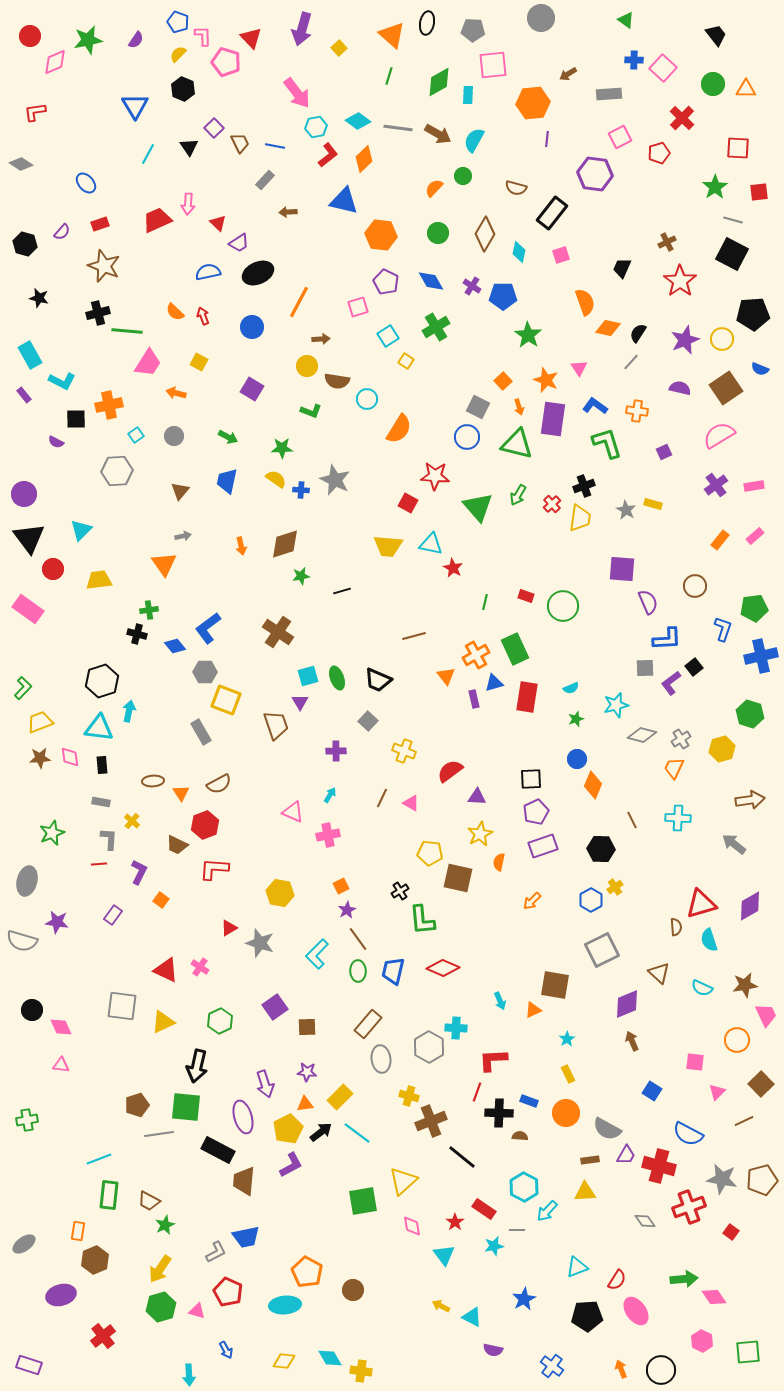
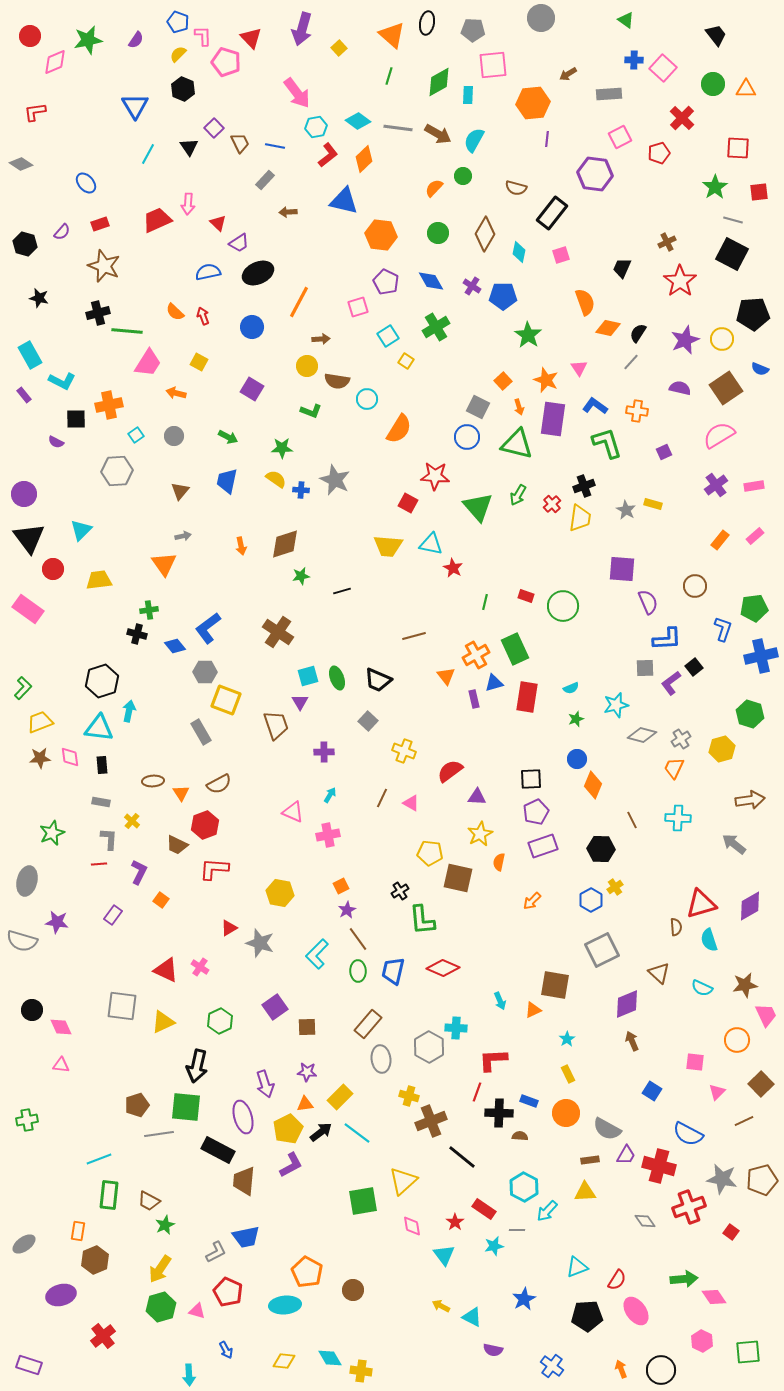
purple cross at (336, 751): moved 12 px left, 1 px down
